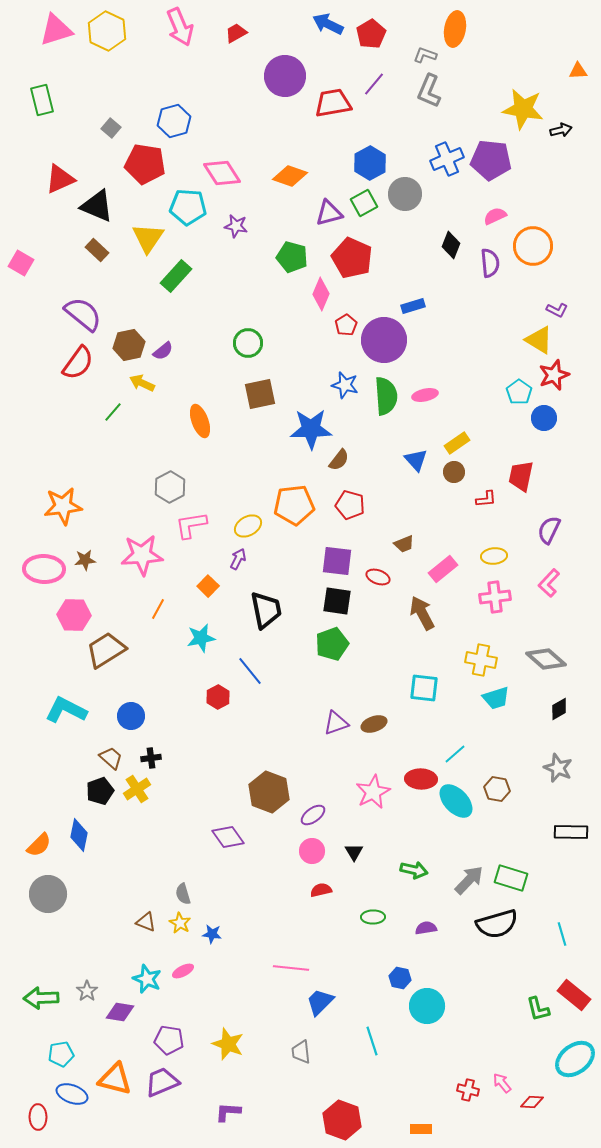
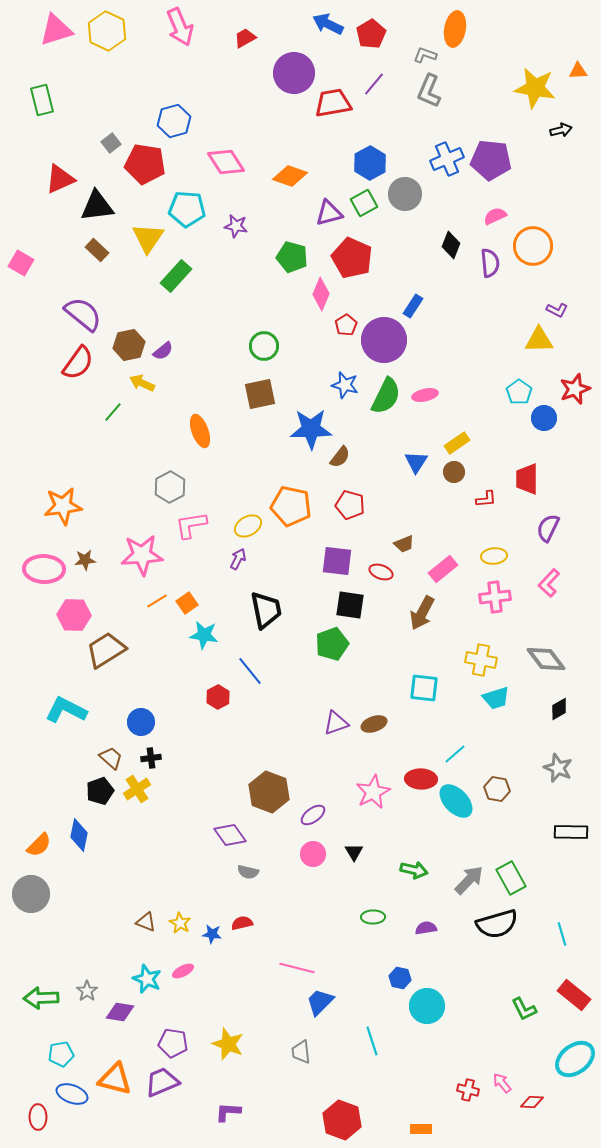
red trapezoid at (236, 33): moved 9 px right, 5 px down
purple circle at (285, 76): moved 9 px right, 3 px up
yellow star at (523, 109): moved 12 px right, 21 px up
gray square at (111, 128): moved 15 px down; rotated 12 degrees clockwise
pink diamond at (222, 173): moved 4 px right, 11 px up
black triangle at (97, 206): rotated 30 degrees counterclockwise
cyan pentagon at (188, 207): moved 1 px left, 2 px down
blue rectangle at (413, 306): rotated 40 degrees counterclockwise
yellow triangle at (539, 340): rotated 32 degrees counterclockwise
green circle at (248, 343): moved 16 px right, 3 px down
red star at (554, 375): moved 21 px right, 14 px down
green semicircle at (386, 396): rotated 30 degrees clockwise
orange ellipse at (200, 421): moved 10 px down
brown semicircle at (339, 460): moved 1 px right, 3 px up
blue triangle at (416, 460): moved 2 px down; rotated 15 degrees clockwise
red trapezoid at (521, 476): moved 6 px right, 3 px down; rotated 12 degrees counterclockwise
orange pentagon at (294, 505): moved 3 px left, 1 px down; rotated 18 degrees clockwise
purple semicircle at (549, 530): moved 1 px left, 2 px up
red ellipse at (378, 577): moved 3 px right, 5 px up
orange square at (208, 586): moved 21 px left, 17 px down; rotated 10 degrees clockwise
black square at (337, 601): moved 13 px right, 4 px down
orange line at (158, 609): moved 1 px left, 8 px up; rotated 30 degrees clockwise
brown arrow at (422, 613): rotated 124 degrees counterclockwise
cyan star at (201, 638): moved 3 px right, 3 px up; rotated 20 degrees clockwise
gray diamond at (546, 659): rotated 12 degrees clockwise
blue circle at (131, 716): moved 10 px right, 6 px down
purple diamond at (228, 837): moved 2 px right, 2 px up
pink circle at (312, 851): moved 1 px right, 3 px down
green rectangle at (511, 878): rotated 44 degrees clockwise
red semicircle at (321, 890): moved 79 px left, 33 px down
gray circle at (48, 894): moved 17 px left
gray semicircle at (183, 894): moved 65 px right, 22 px up; rotated 60 degrees counterclockwise
pink line at (291, 968): moved 6 px right; rotated 8 degrees clockwise
green L-shape at (538, 1009): moved 14 px left; rotated 12 degrees counterclockwise
purple pentagon at (169, 1040): moved 4 px right, 3 px down
